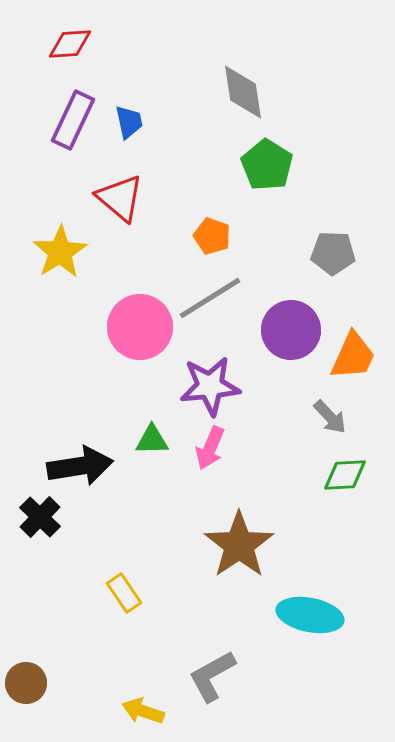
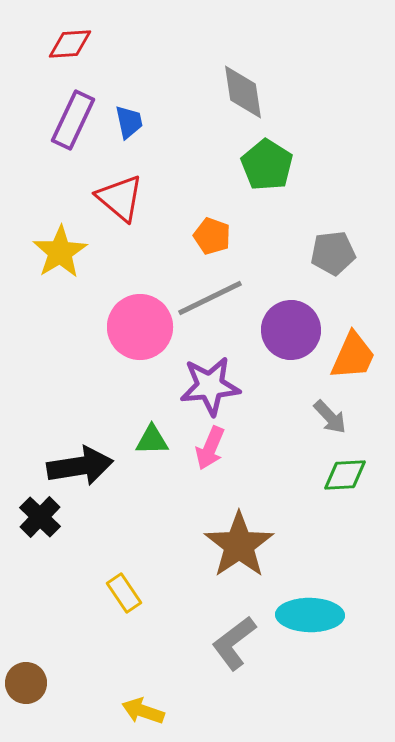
gray pentagon: rotated 9 degrees counterclockwise
gray line: rotated 6 degrees clockwise
cyan ellipse: rotated 10 degrees counterclockwise
gray L-shape: moved 22 px right, 33 px up; rotated 8 degrees counterclockwise
